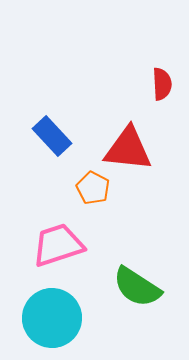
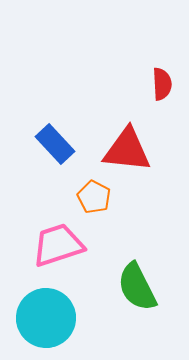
blue rectangle: moved 3 px right, 8 px down
red triangle: moved 1 px left, 1 px down
orange pentagon: moved 1 px right, 9 px down
green semicircle: rotated 30 degrees clockwise
cyan circle: moved 6 px left
